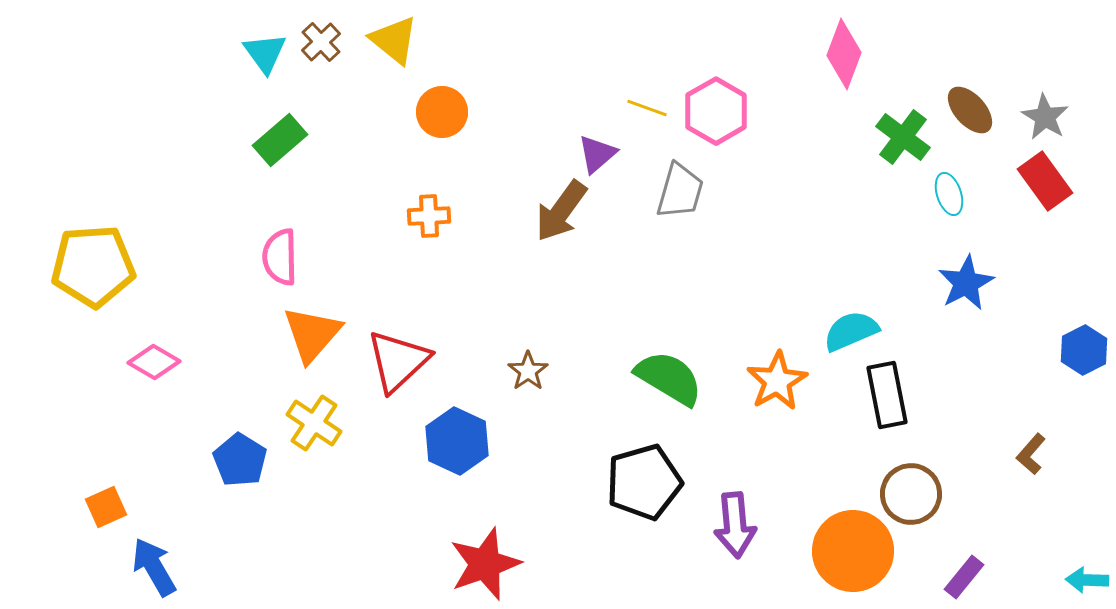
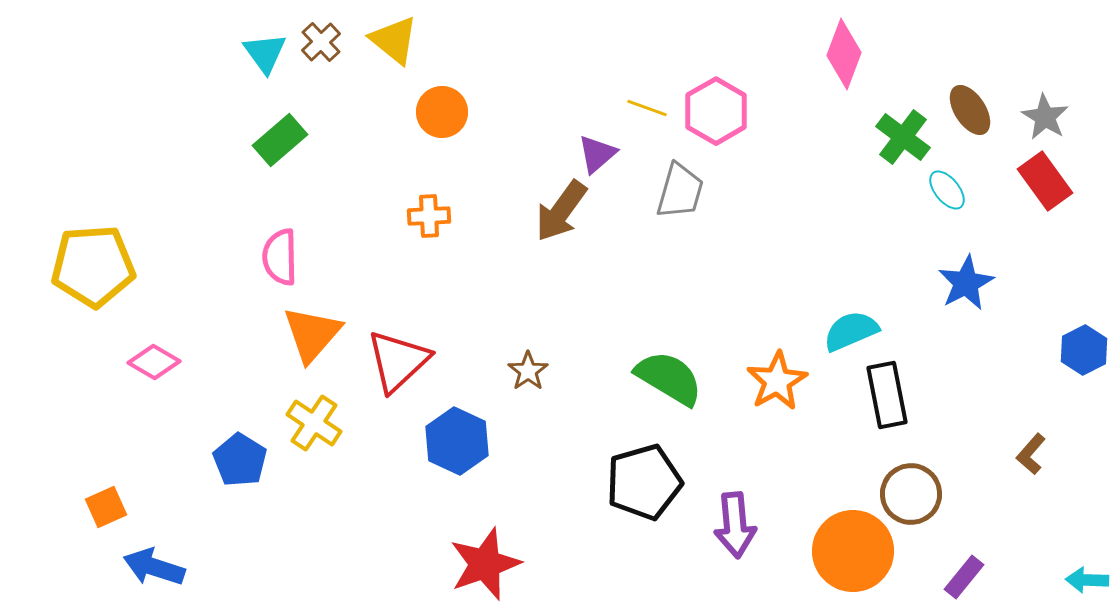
brown ellipse at (970, 110): rotated 9 degrees clockwise
cyan ellipse at (949, 194): moved 2 px left, 4 px up; rotated 21 degrees counterclockwise
blue arrow at (154, 567): rotated 42 degrees counterclockwise
